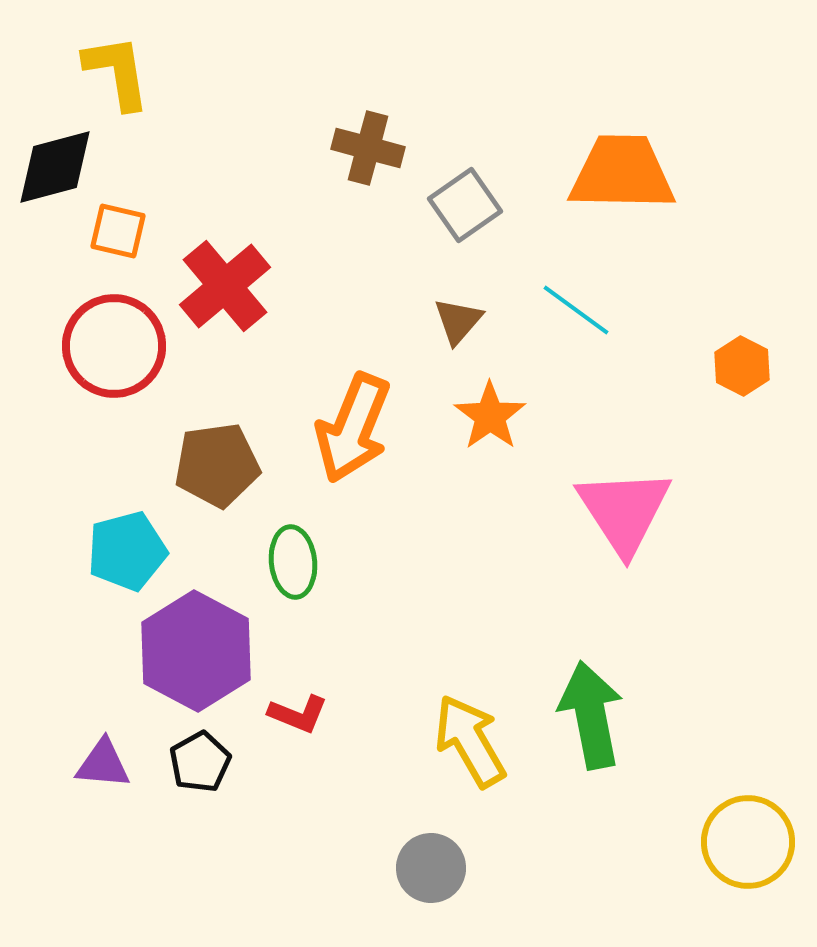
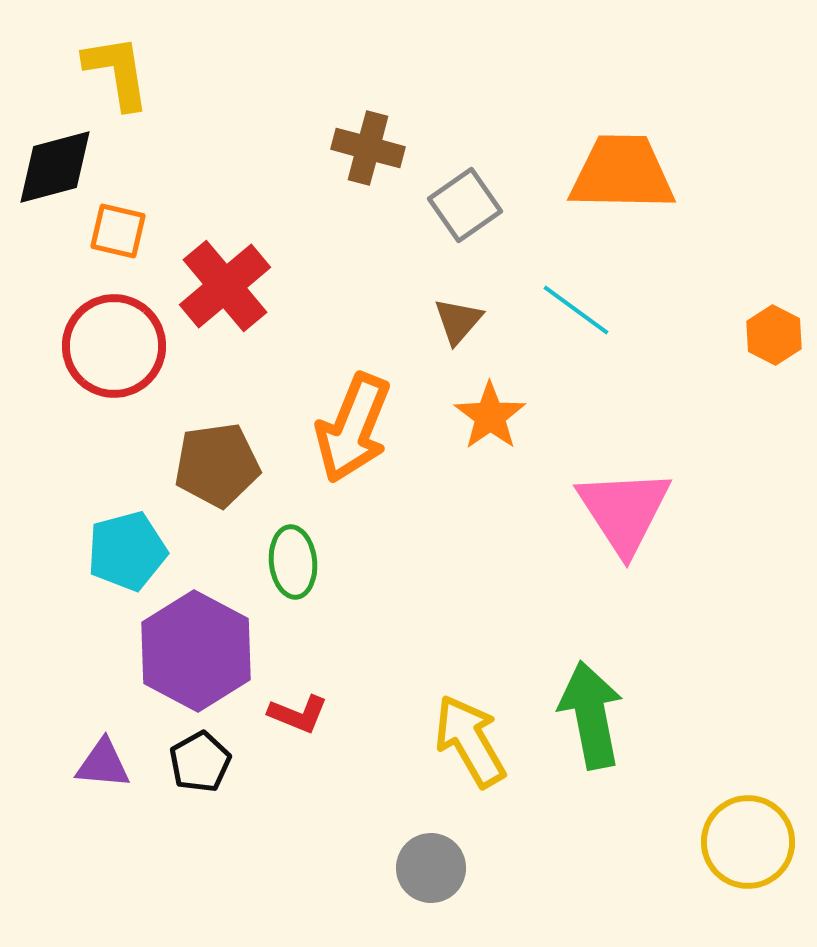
orange hexagon: moved 32 px right, 31 px up
